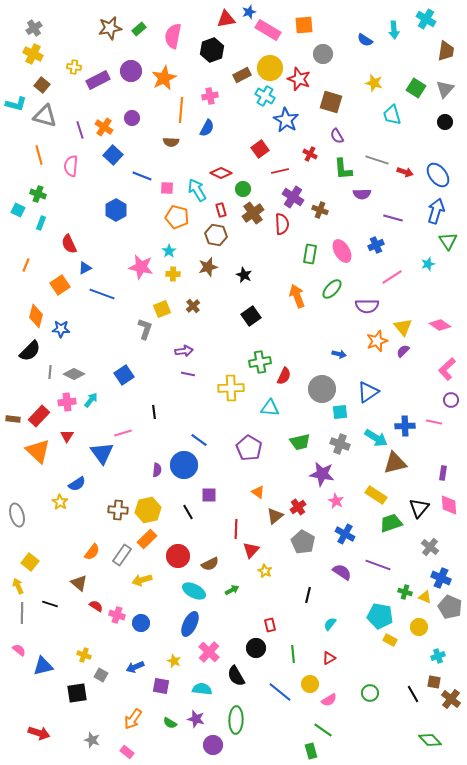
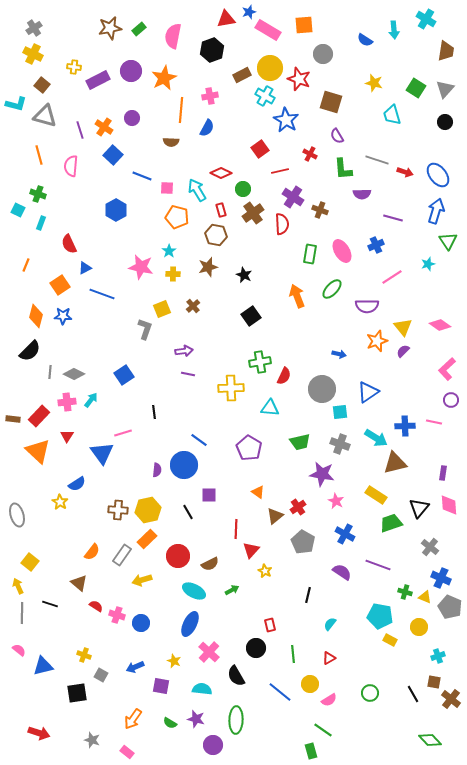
blue star at (61, 329): moved 2 px right, 13 px up
